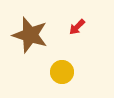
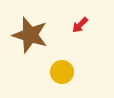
red arrow: moved 3 px right, 2 px up
